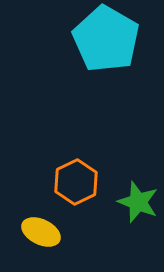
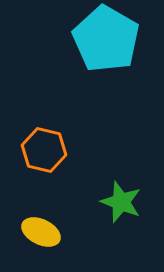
orange hexagon: moved 32 px left, 32 px up; rotated 21 degrees counterclockwise
green star: moved 17 px left
